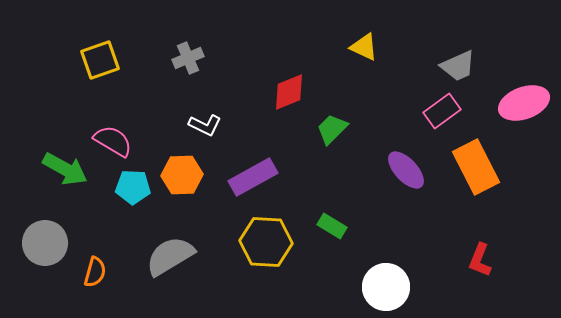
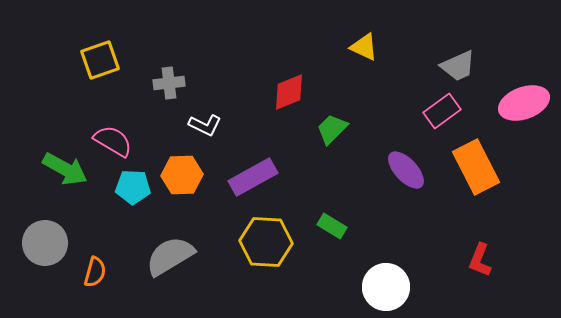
gray cross: moved 19 px left, 25 px down; rotated 16 degrees clockwise
